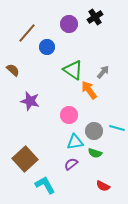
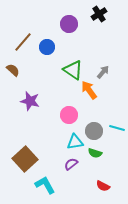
black cross: moved 4 px right, 3 px up
brown line: moved 4 px left, 9 px down
